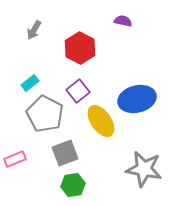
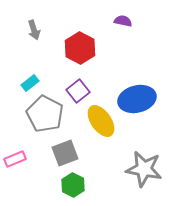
gray arrow: rotated 48 degrees counterclockwise
green hexagon: rotated 25 degrees counterclockwise
